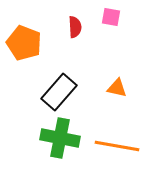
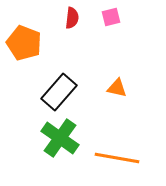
pink square: rotated 24 degrees counterclockwise
red semicircle: moved 3 px left, 9 px up; rotated 10 degrees clockwise
green cross: rotated 24 degrees clockwise
orange line: moved 12 px down
